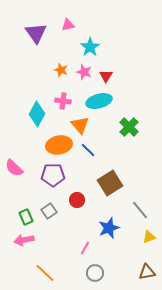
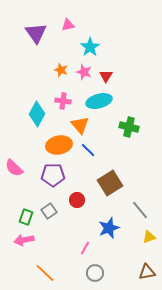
green cross: rotated 30 degrees counterclockwise
green rectangle: rotated 42 degrees clockwise
